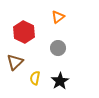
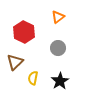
yellow semicircle: moved 2 px left
